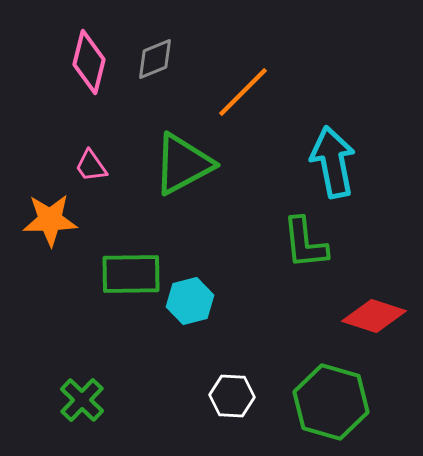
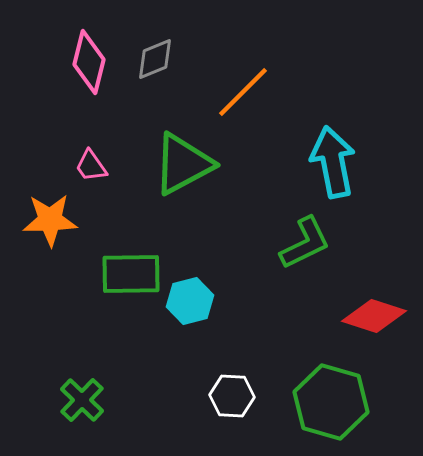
green L-shape: rotated 110 degrees counterclockwise
